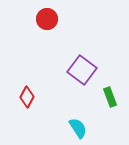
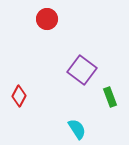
red diamond: moved 8 px left, 1 px up
cyan semicircle: moved 1 px left, 1 px down
